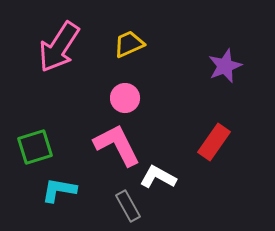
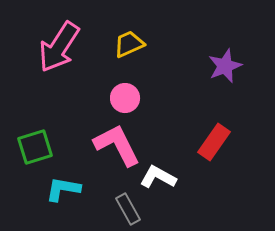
cyan L-shape: moved 4 px right, 1 px up
gray rectangle: moved 3 px down
